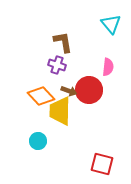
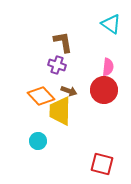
cyan triangle: rotated 15 degrees counterclockwise
red circle: moved 15 px right
